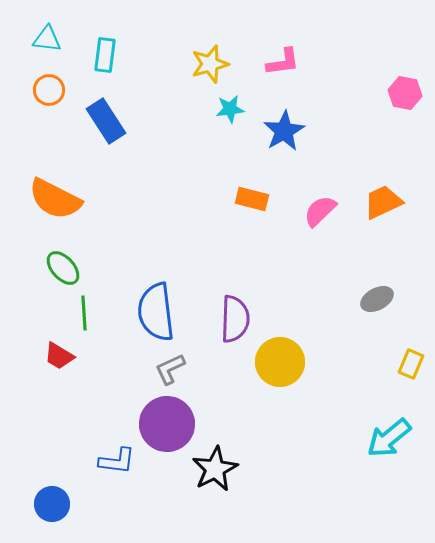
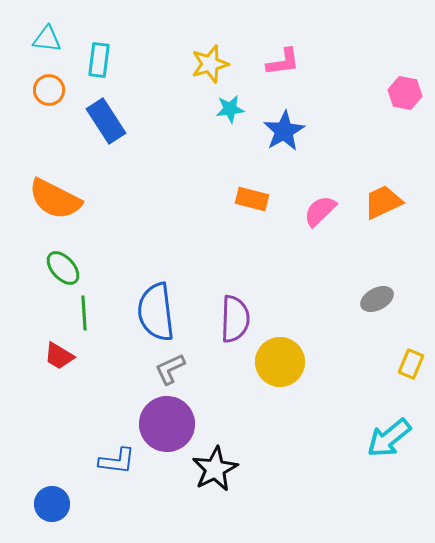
cyan rectangle: moved 6 px left, 5 px down
